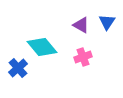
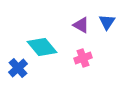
pink cross: moved 1 px down
